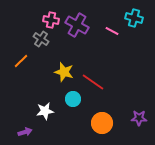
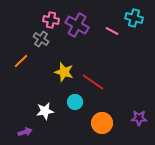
cyan circle: moved 2 px right, 3 px down
